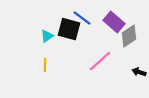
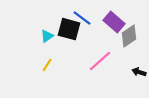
yellow line: moved 2 px right; rotated 32 degrees clockwise
